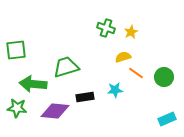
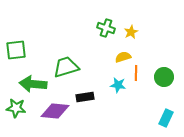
orange line: rotated 56 degrees clockwise
cyan star: moved 3 px right, 5 px up; rotated 14 degrees clockwise
green star: moved 1 px left
cyan rectangle: moved 1 px left, 1 px up; rotated 42 degrees counterclockwise
